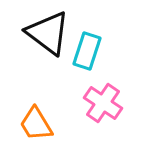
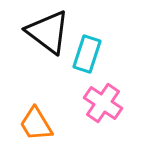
black triangle: moved 1 px up
cyan rectangle: moved 3 px down
